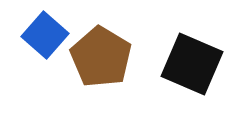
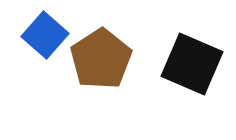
brown pentagon: moved 2 px down; rotated 8 degrees clockwise
